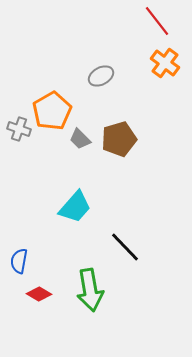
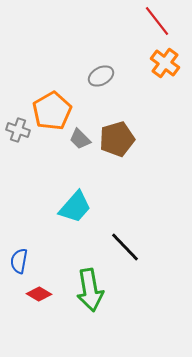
gray cross: moved 1 px left, 1 px down
brown pentagon: moved 2 px left
